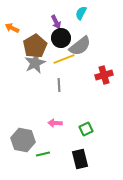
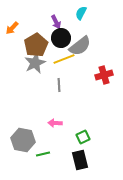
orange arrow: rotated 72 degrees counterclockwise
brown pentagon: moved 1 px right, 1 px up
green square: moved 3 px left, 8 px down
black rectangle: moved 1 px down
